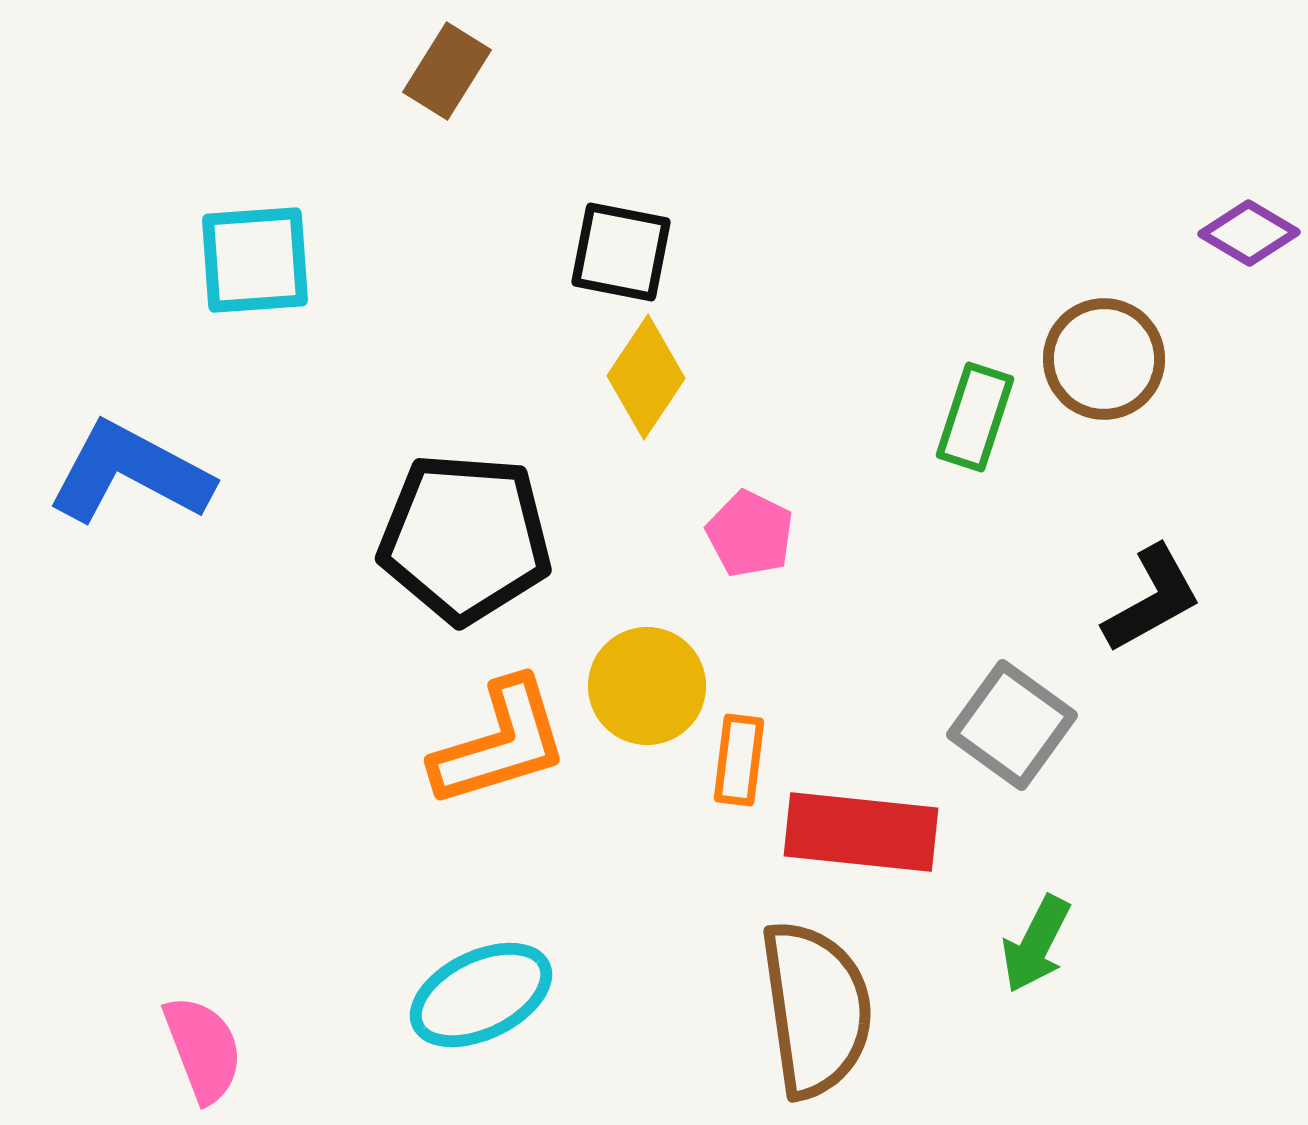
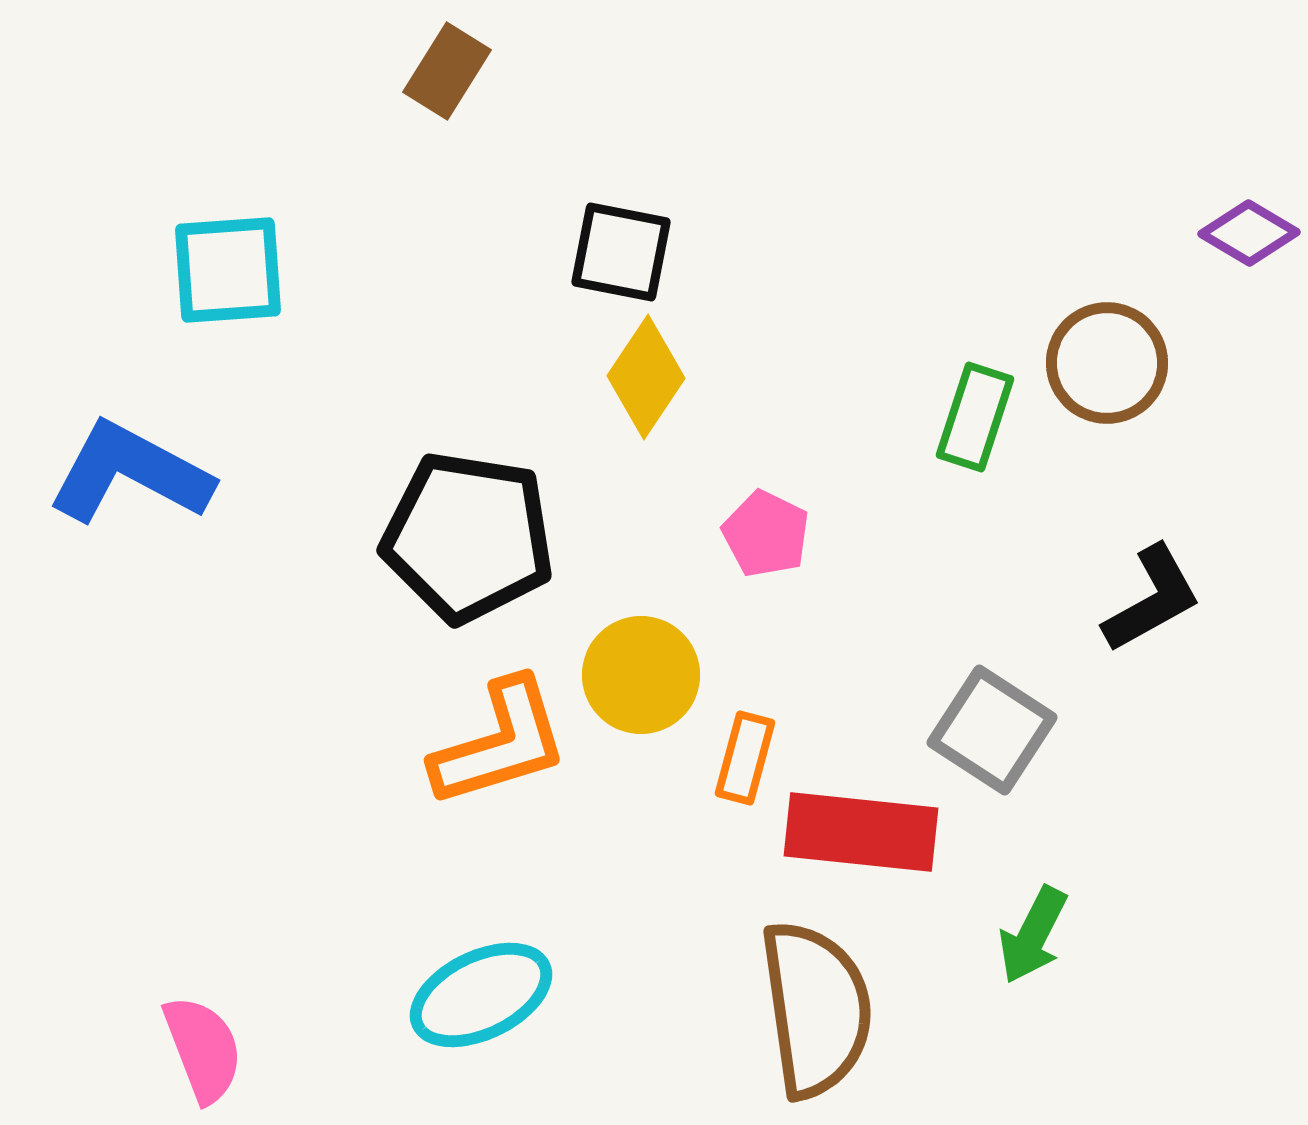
cyan square: moved 27 px left, 10 px down
brown circle: moved 3 px right, 4 px down
pink pentagon: moved 16 px right
black pentagon: moved 3 px right, 1 px up; rotated 5 degrees clockwise
yellow circle: moved 6 px left, 11 px up
gray square: moved 20 px left, 5 px down; rotated 3 degrees counterclockwise
orange rectangle: moved 6 px right, 2 px up; rotated 8 degrees clockwise
green arrow: moved 3 px left, 9 px up
